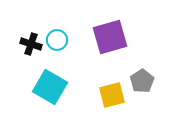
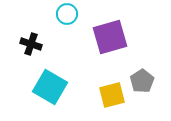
cyan circle: moved 10 px right, 26 px up
